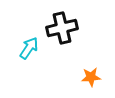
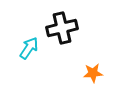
orange star: moved 2 px right, 4 px up
